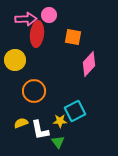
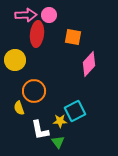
pink arrow: moved 4 px up
yellow semicircle: moved 2 px left, 15 px up; rotated 88 degrees counterclockwise
